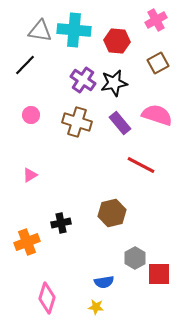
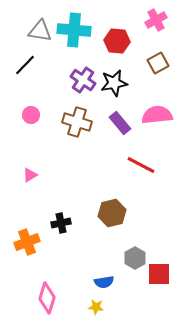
pink semicircle: rotated 24 degrees counterclockwise
